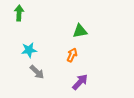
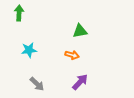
orange arrow: rotated 80 degrees clockwise
gray arrow: moved 12 px down
